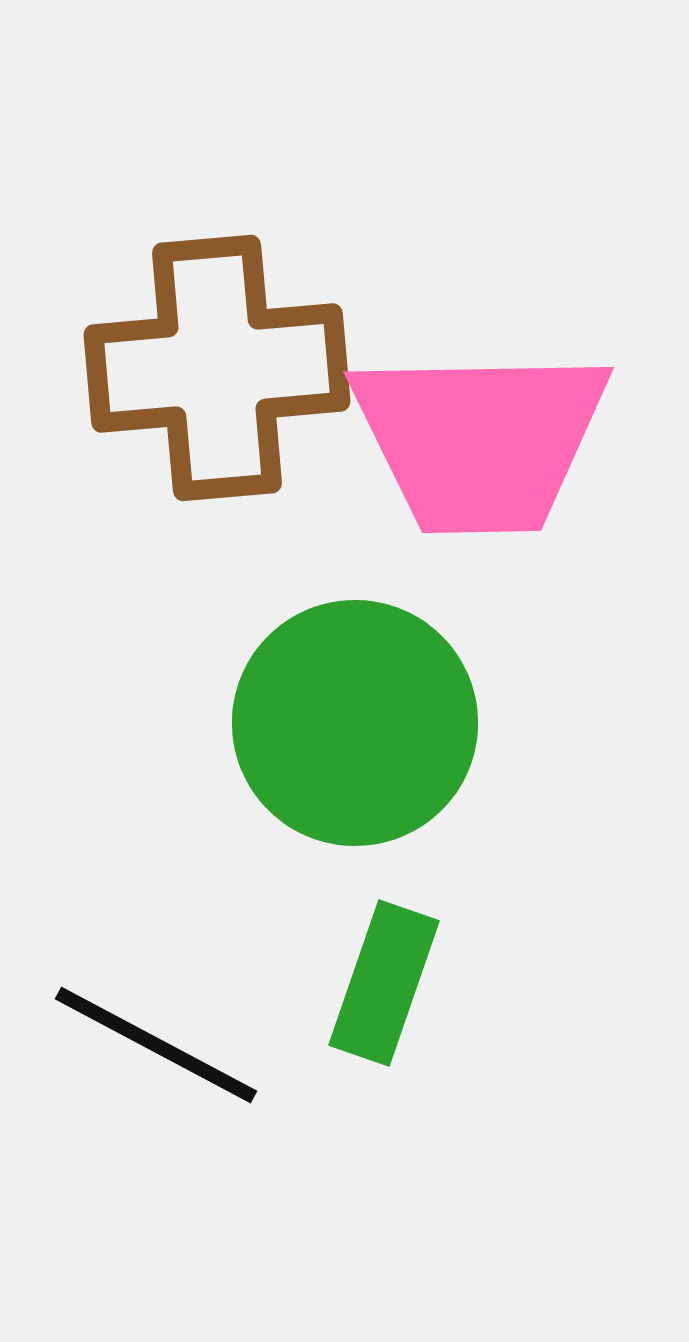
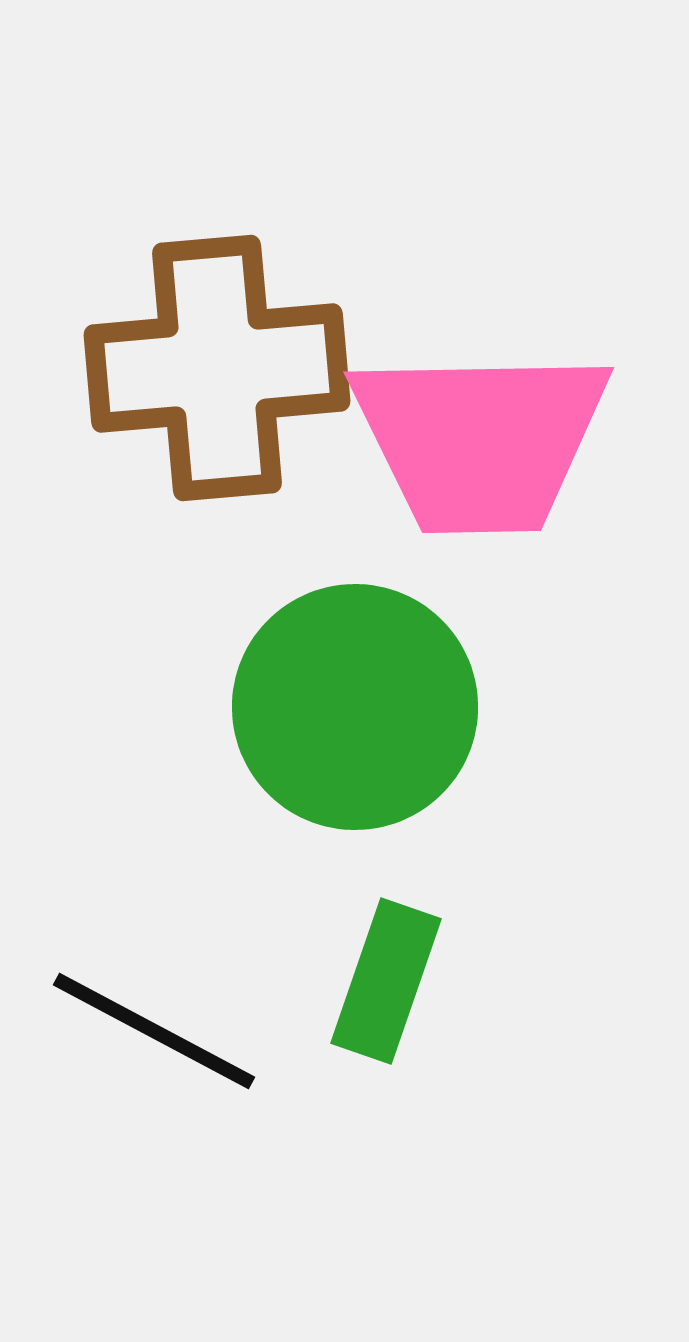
green circle: moved 16 px up
green rectangle: moved 2 px right, 2 px up
black line: moved 2 px left, 14 px up
